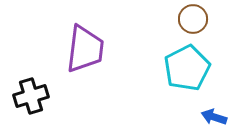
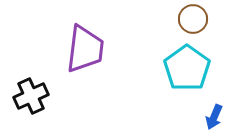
cyan pentagon: rotated 9 degrees counterclockwise
black cross: rotated 8 degrees counterclockwise
blue arrow: rotated 85 degrees counterclockwise
